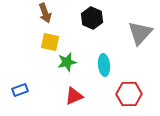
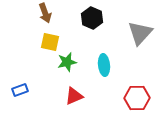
red hexagon: moved 8 px right, 4 px down
